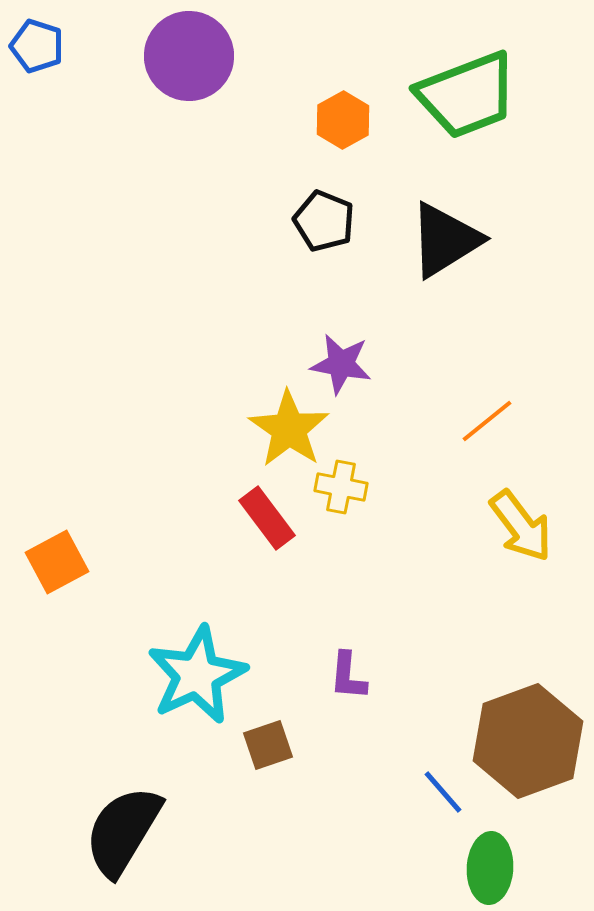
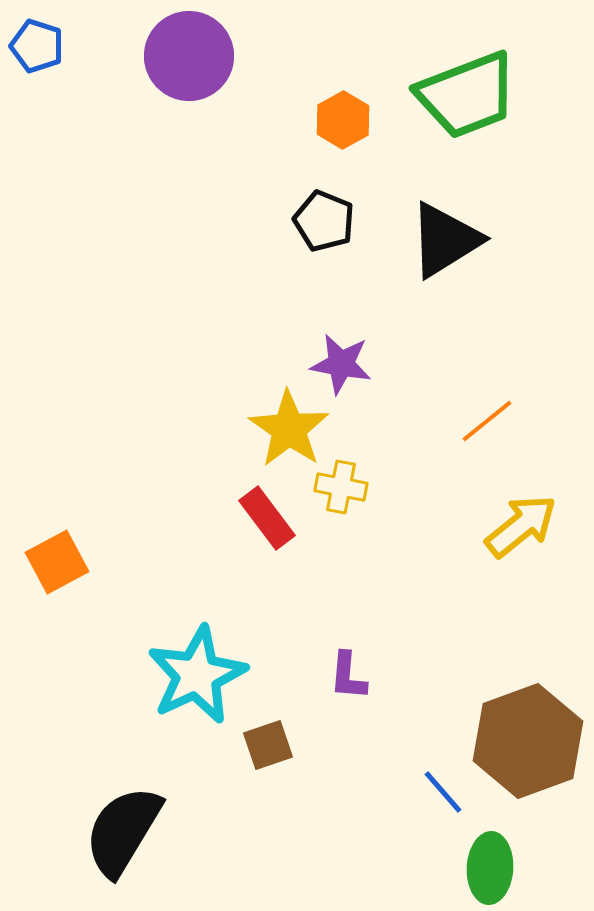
yellow arrow: rotated 92 degrees counterclockwise
